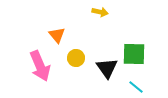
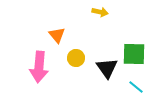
pink arrow: moved 1 px left, 1 px down; rotated 28 degrees clockwise
